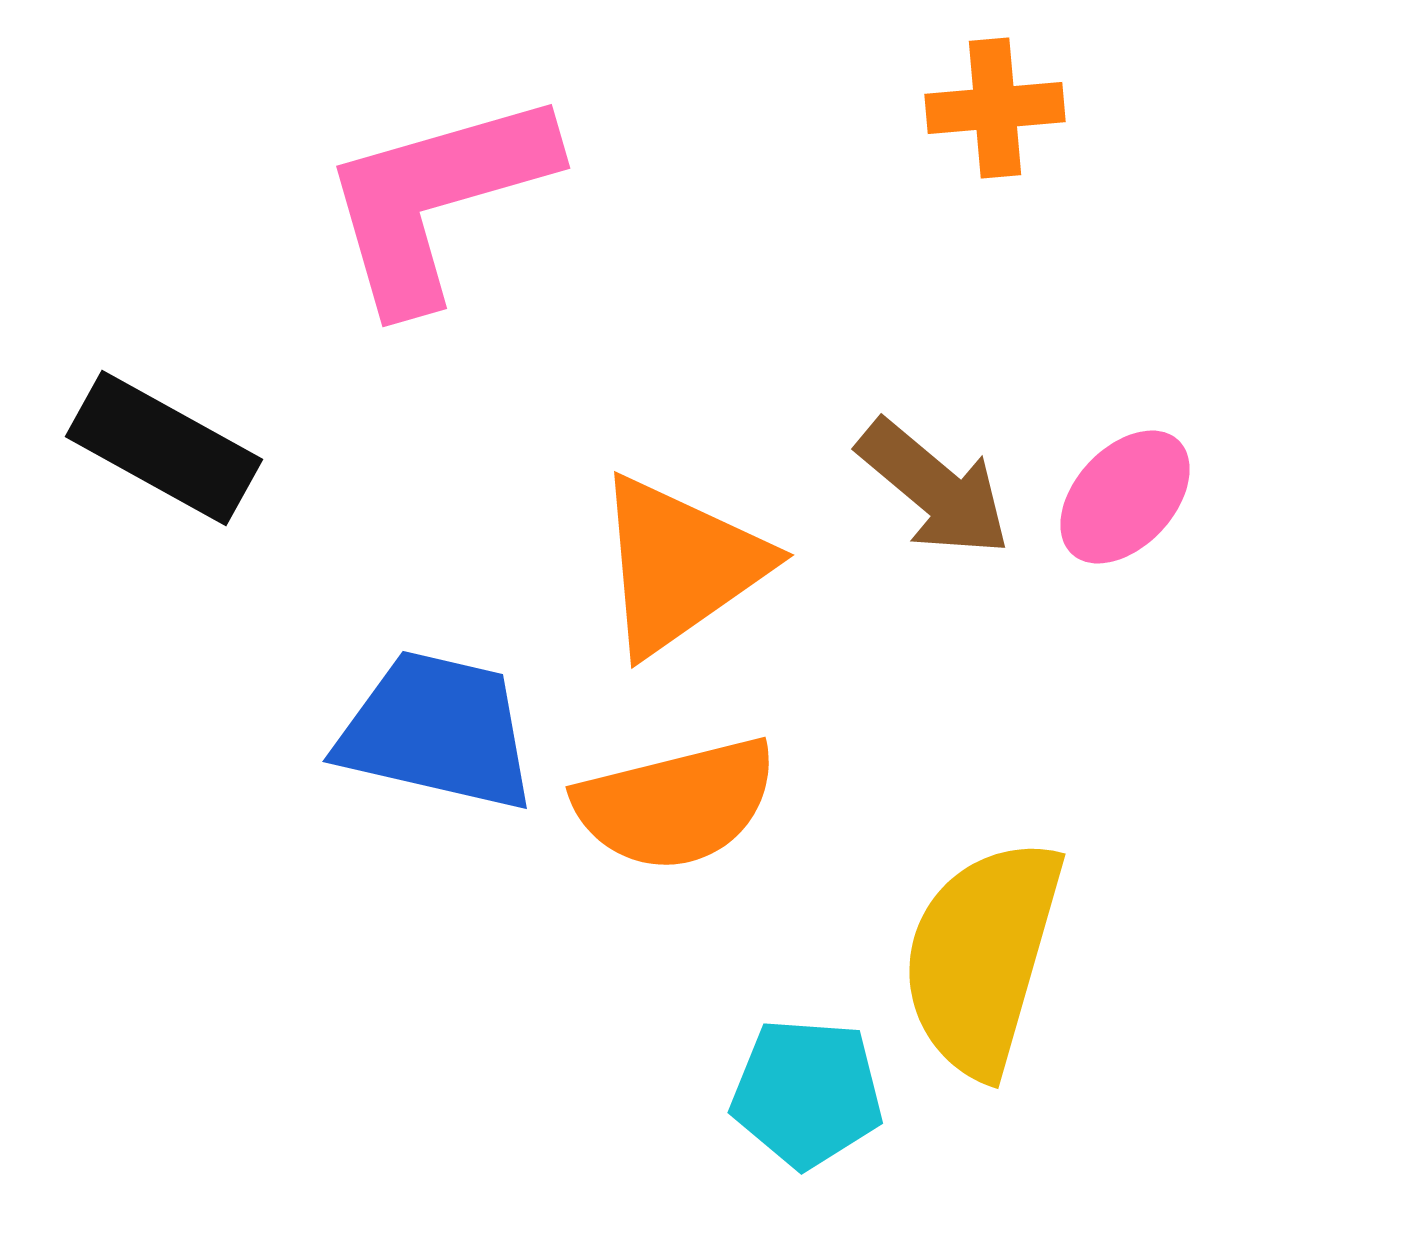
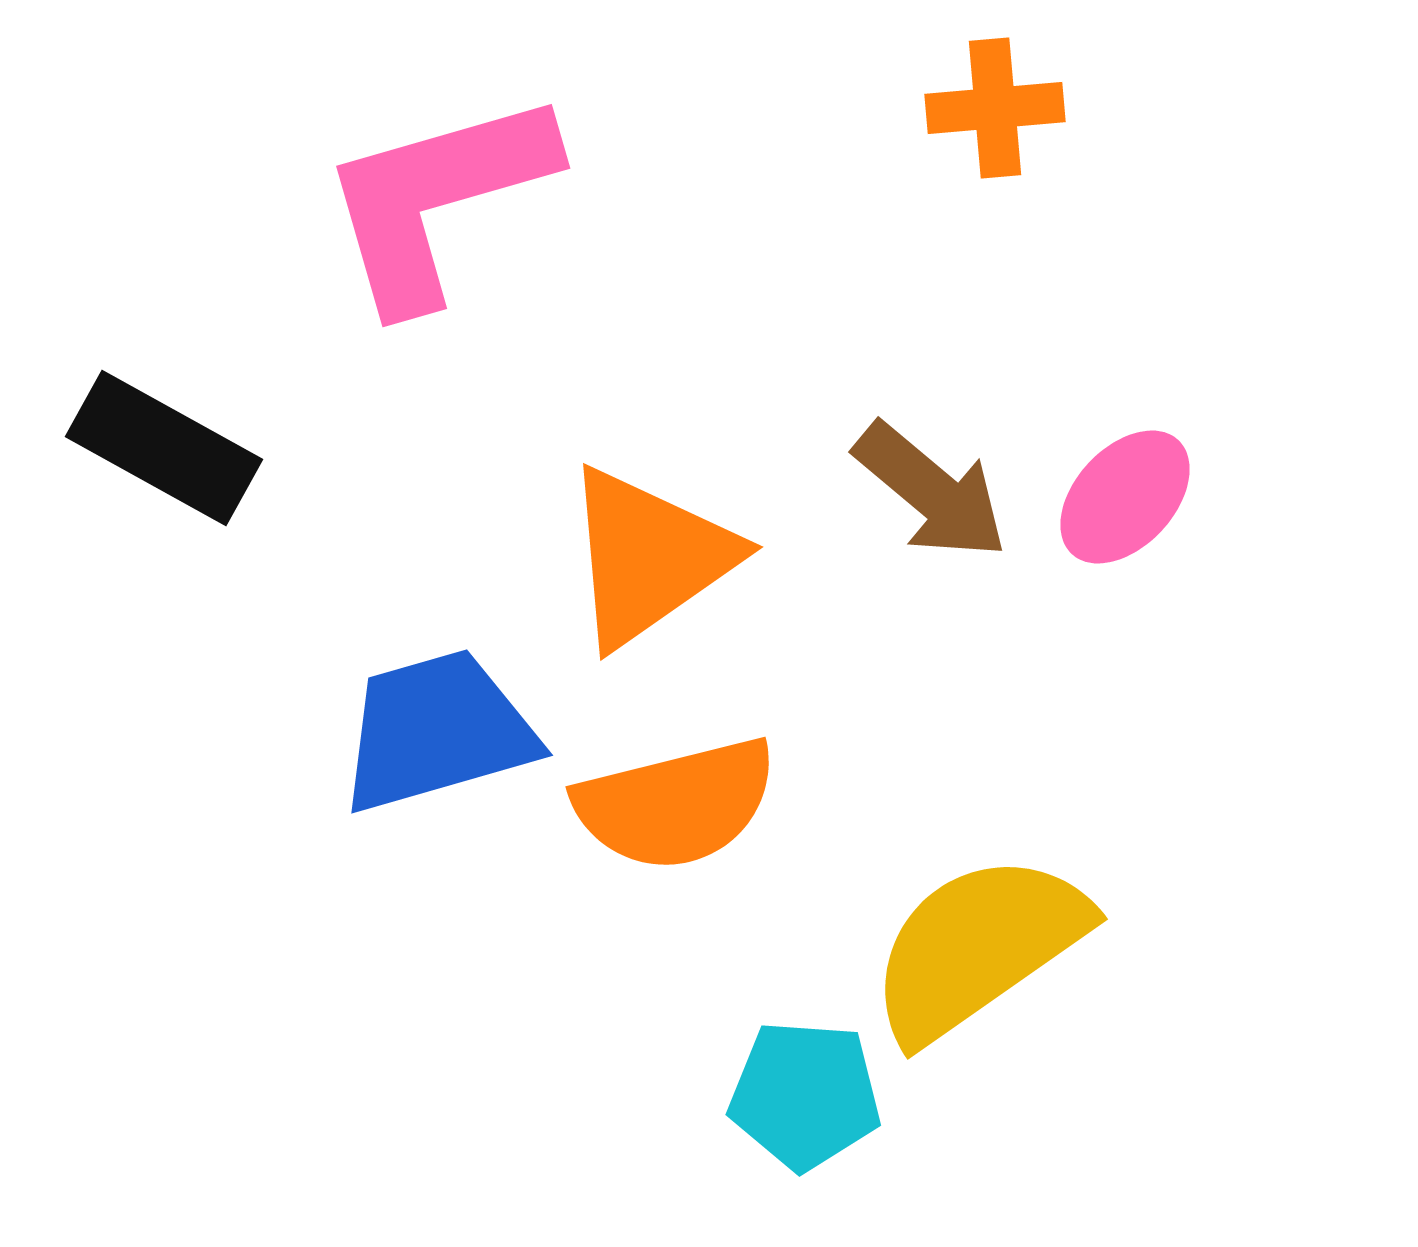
brown arrow: moved 3 px left, 3 px down
orange triangle: moved 31 px left, 8 px up
blue trapezoid: rotated 29 degrees counterclockwise
yellow semicircle: moved 4 px left, 10 px up; rotated 39 degrees clockwise
cyan pentagon: moved 2 px left, 2 px down
